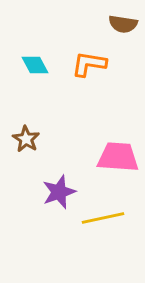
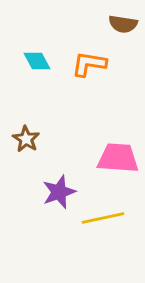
cyan diamond: moved 2 px right, 4 px up
pink trapezoid: moved 1 px down
